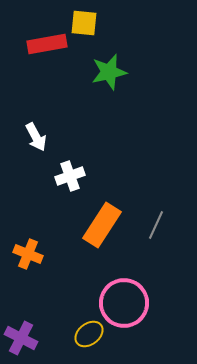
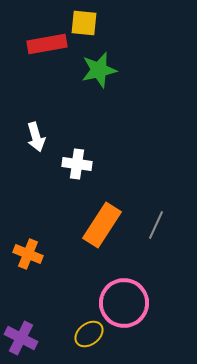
green star: moved 10 px left, 2 px up
white arrow: rotated 12 degrees clockwise
white cross: moved 7 px right, 12 px up; rotated 28 degrees clockwise
